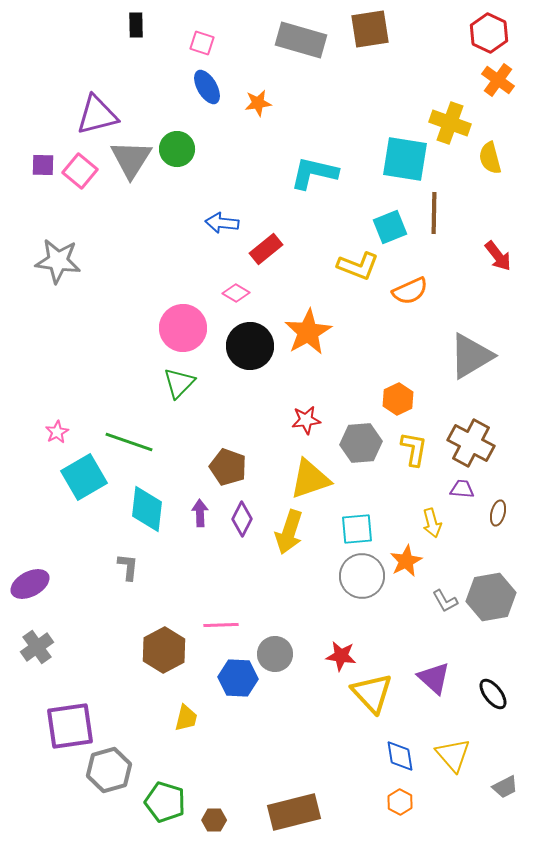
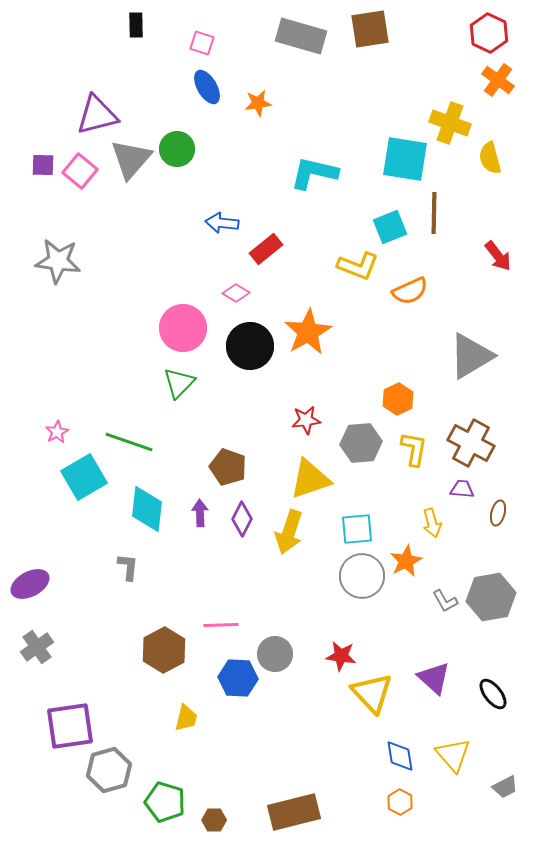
gray rectangle at (301, 40): moved 4 px up
gray triangle at (131, 159): rotated 9 degrees clockwise
